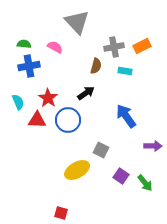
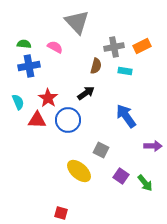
yellow ellipse: moved 2 px right, 1 px down; rotated 70 degrees clockwise
